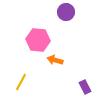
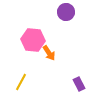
pink hexagon: moved 5 px left
orange arrow: moved 6 px left, 7 px up; rotated 140 degrees counterclockwise
purple rectangle: moved 6 px left, 3 px up
